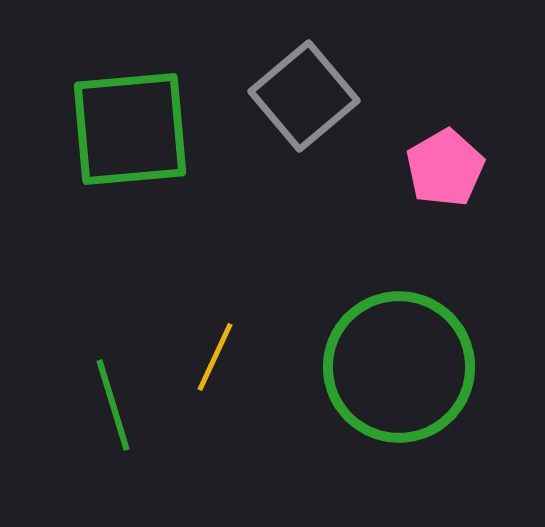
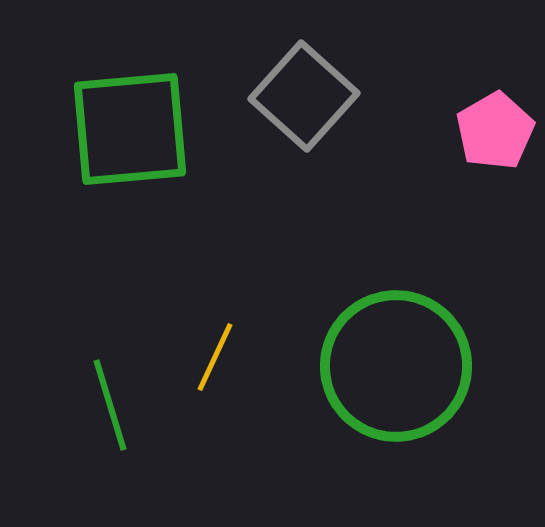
gray square: rotated 8 degrees counterclockwise
pink pentagon: moved 50 px right, 37 px up
green circle: moved 3 px left, 1 px up
green line: moved 3 px left
